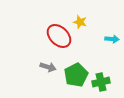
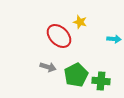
cyan arrow: moved 2 px right
green cross: moved 1 px up; rotated 18 degrees clockwise
